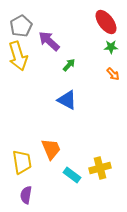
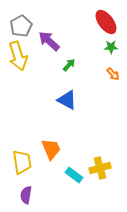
cyan rectangle: moved 2 px right
